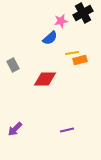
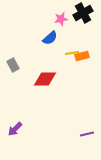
pink star: moved 2 px up
orange rectangle: moved 2 px right, 4 px up
purple line: moved 20 px right, 4 px down
